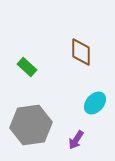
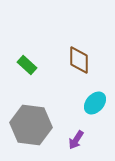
brown diamond: moved 2 px left, 8 px down
green rectangle: moved 2 px up
gray hexagon: rotated 15 degrees clockwise
